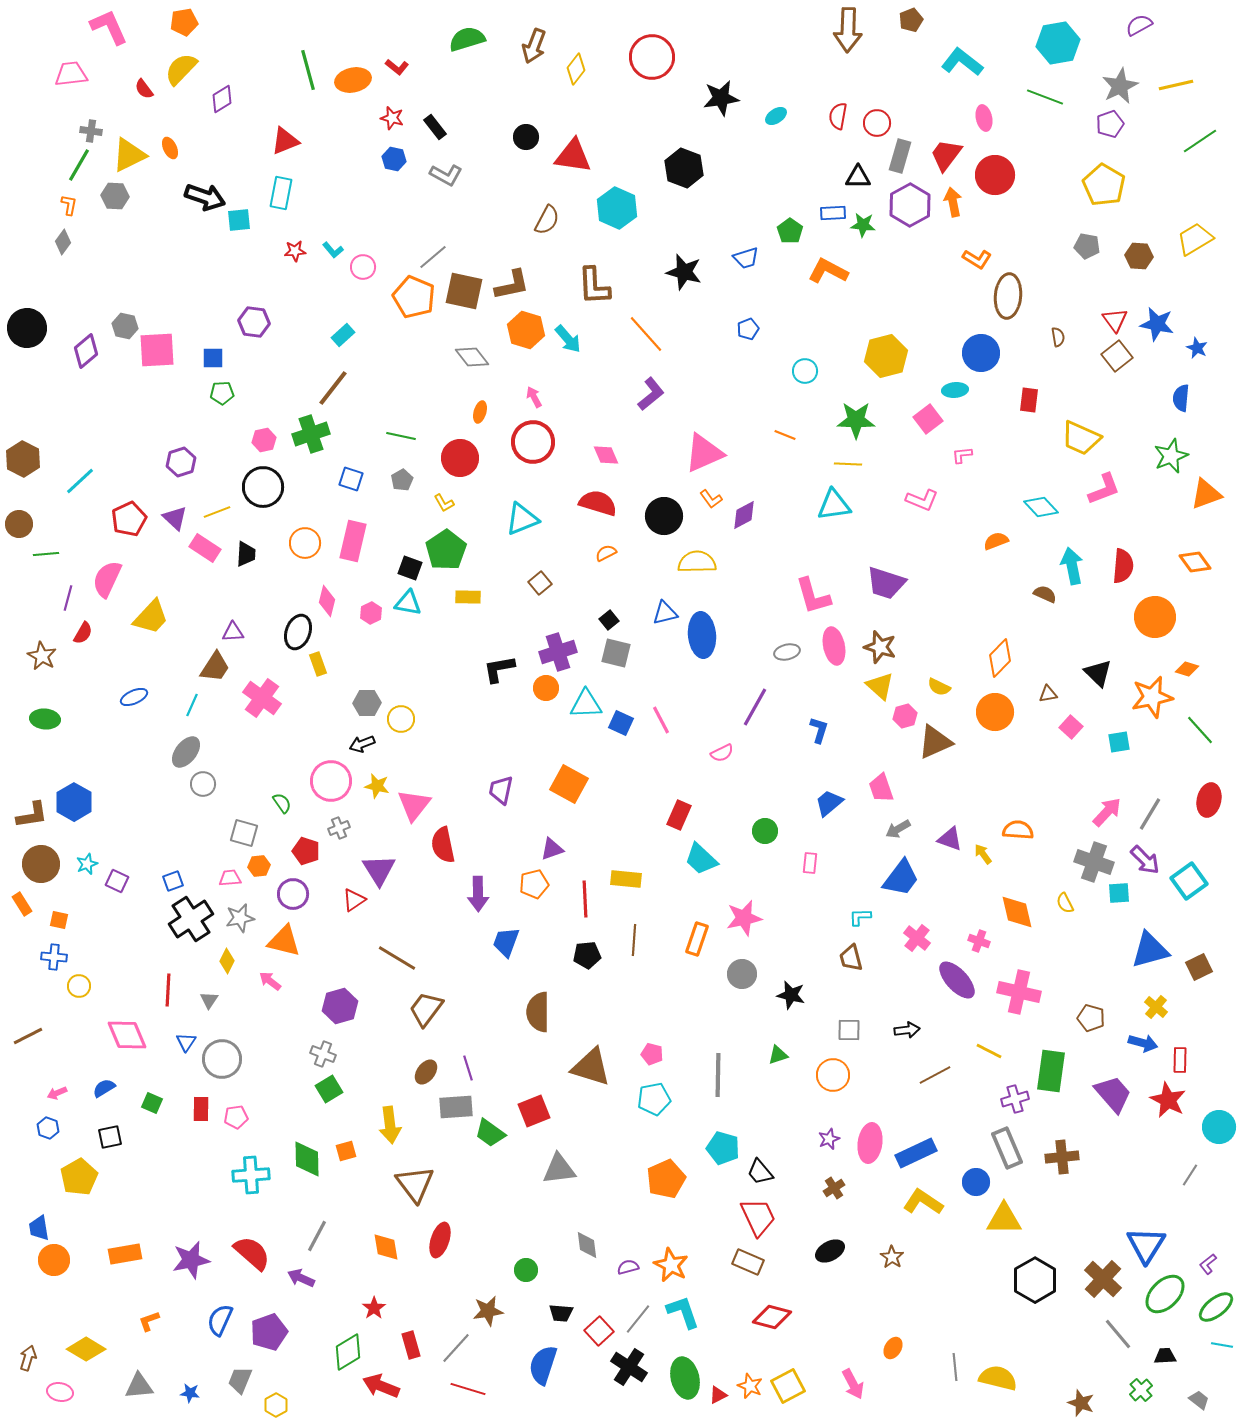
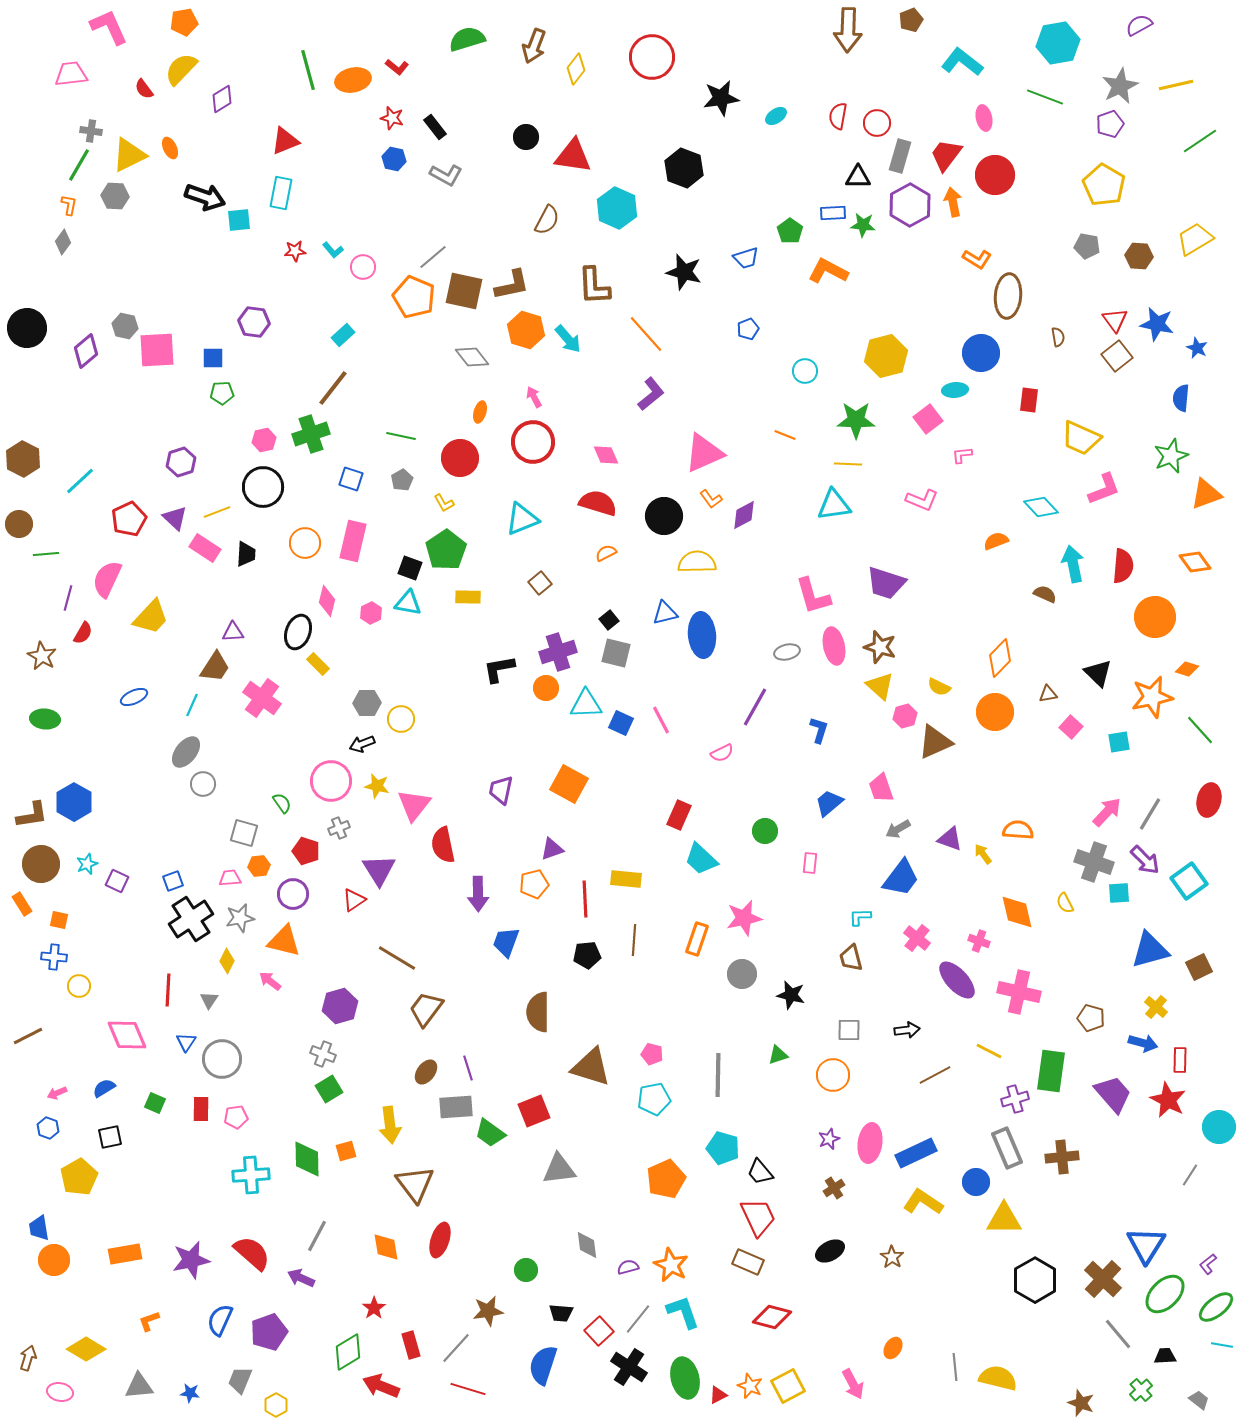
cyan arrow at (1072, 566): moved 1 px right, 2 px up
yellow rectangle at (318, 664): rotated 25 degrees counterclockwise
green square at (152, 1103): moved 3 px right
